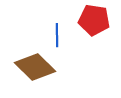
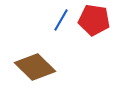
blue line: moved 4 px right, 15 px up; rotated 30 degrees clockwise
